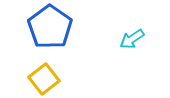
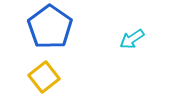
yellow square: moved 2 px up
